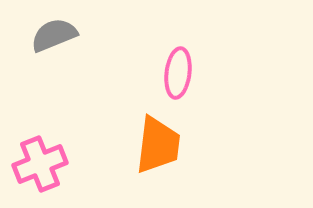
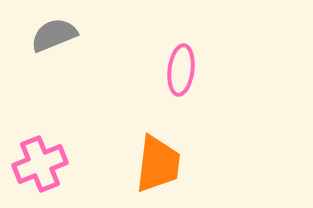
pink ellipse: moved 3 px right, 3 px up
orange trapezoid: moved 19 px down
